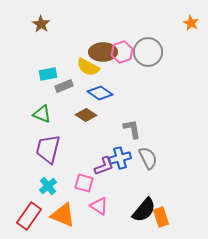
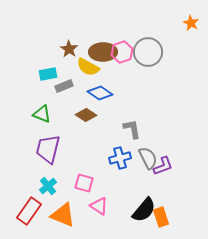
brown star: moved 28 px right, 25 px down
purple L-shape: moved 59 px right
red rectangle: moved 5 px up
